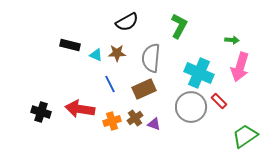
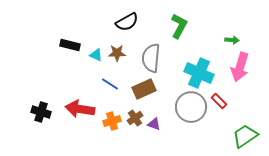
blue line: rotated 30 degrees counterclockwise
